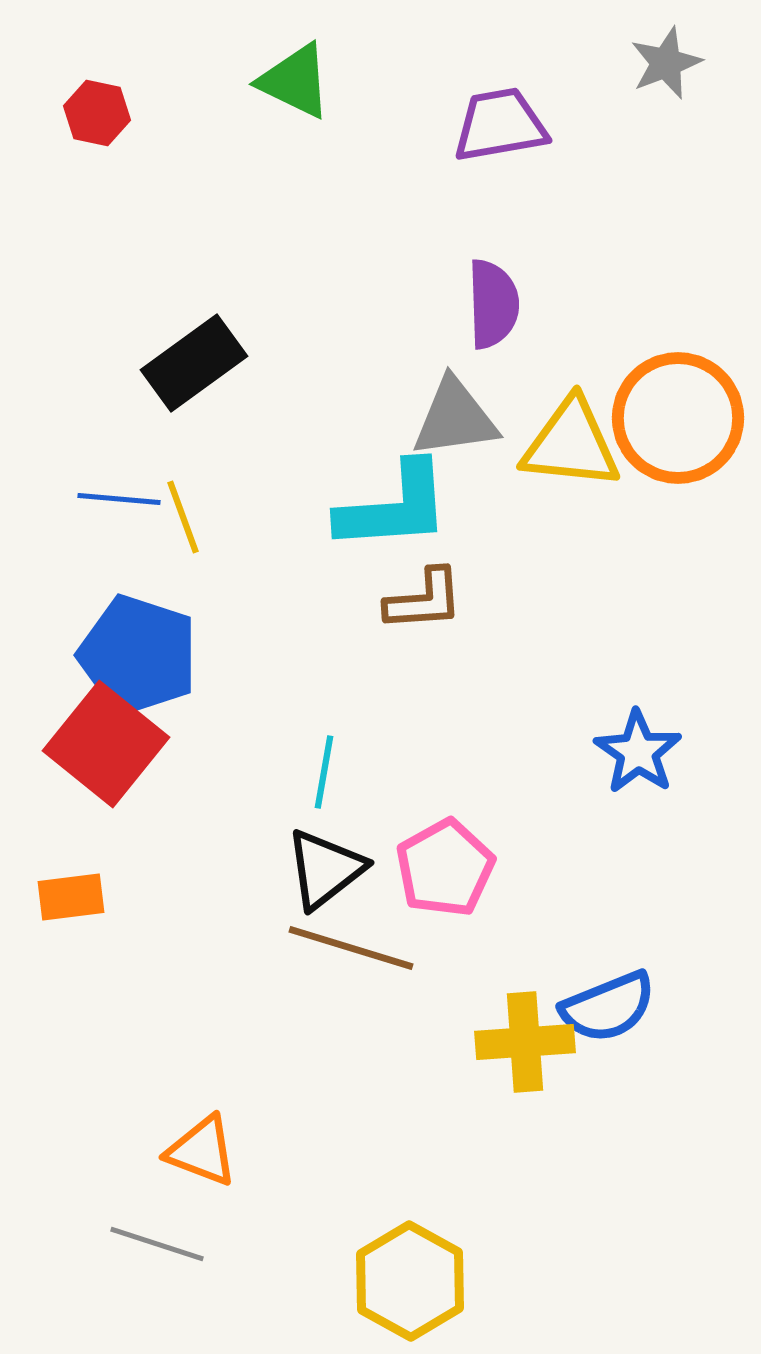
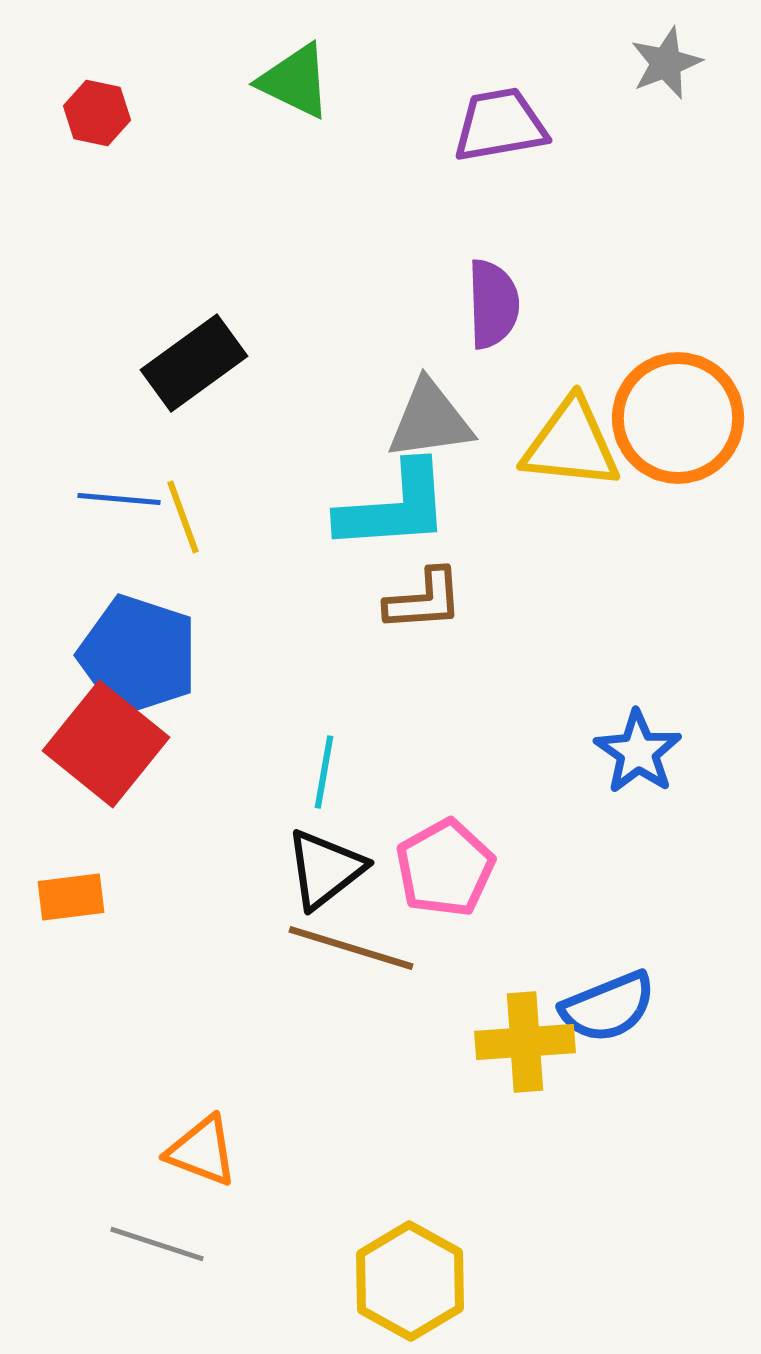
gray triangle: moved 25 px left, 2 px down
